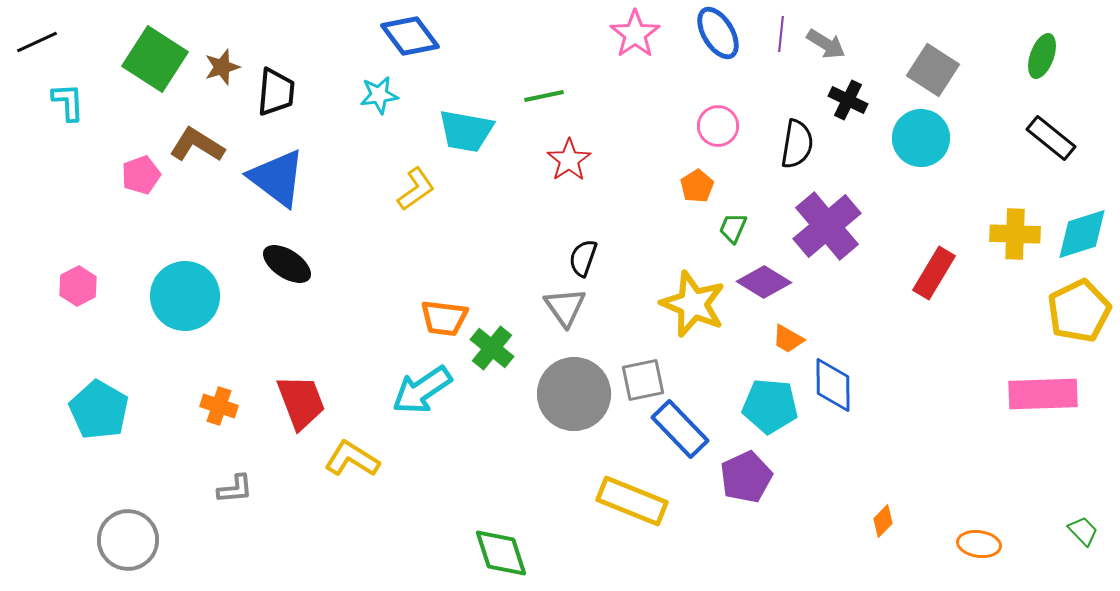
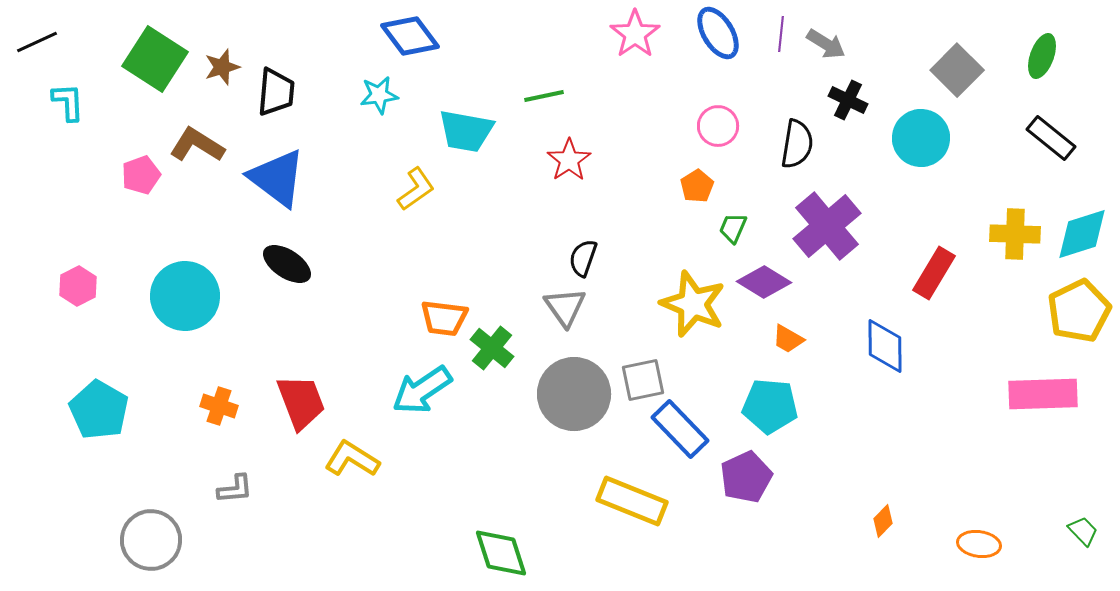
gray square at (933, 70): moved 24 px right; rotated 12 degrees clockwise
blue diamond at (833, 385): moved 52 px right, 39 px up
gray circle at (128, 540): moved 23 px right
